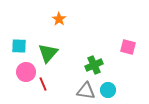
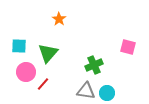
red line: rotated 64 degrees clockwise
cyan circle: moved 1 px left, 3 px down
